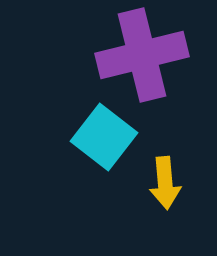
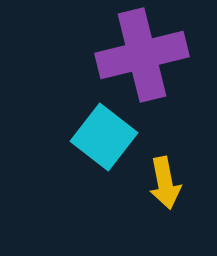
yellow arrow: rotated 6 degrees counterclockwise
